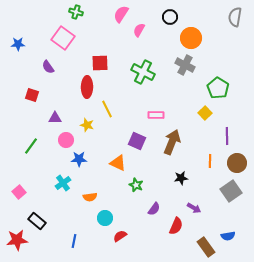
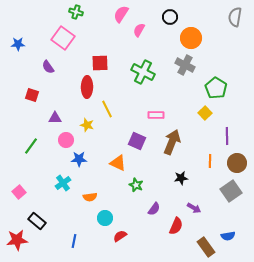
green pentagon at (218, 88): moved 2 px left
